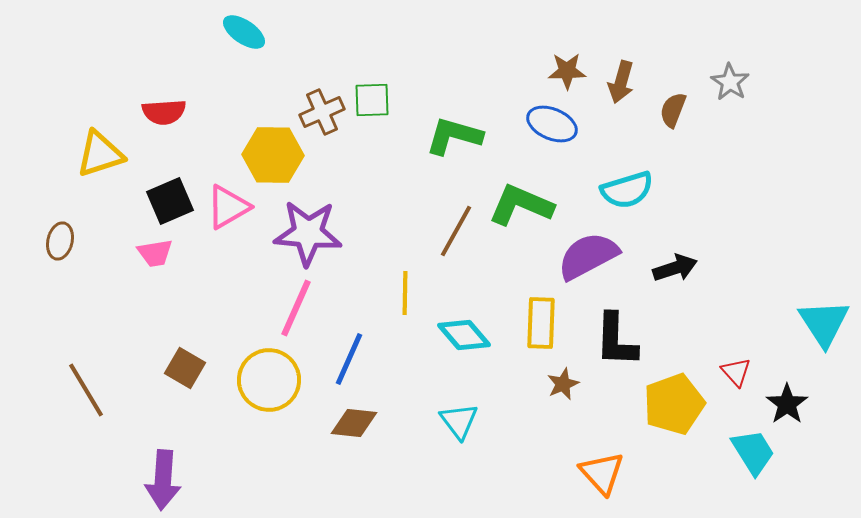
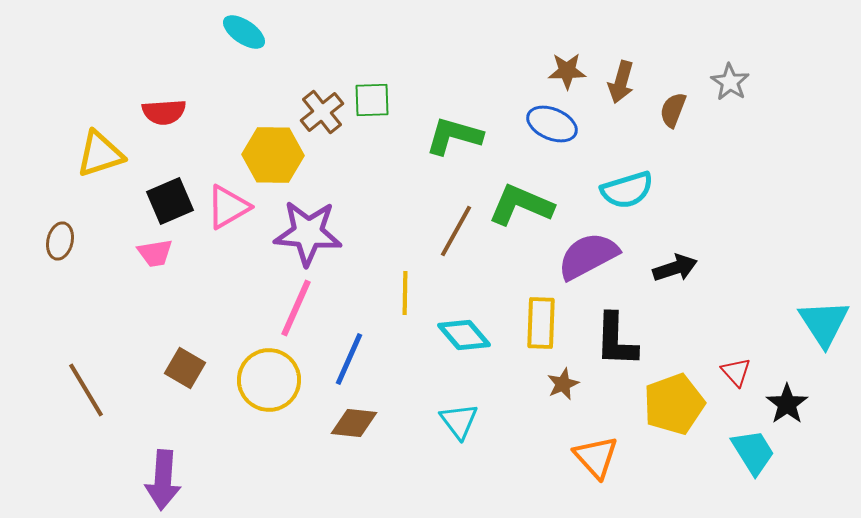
brown cross at (322, 112): rotated 15 degrees counterclockwise
orange triangle at (602, 473): moved 6 px left, 16 px up
